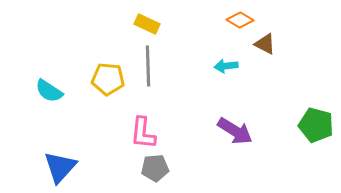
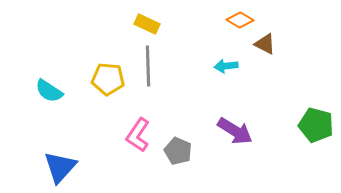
pink L-shape: moved 5 px left, 2 px down; rotated 28 degrees clockwise
gray pentagon: moved 23 px right, 17 px up; rotated 28 degrees clockwise
